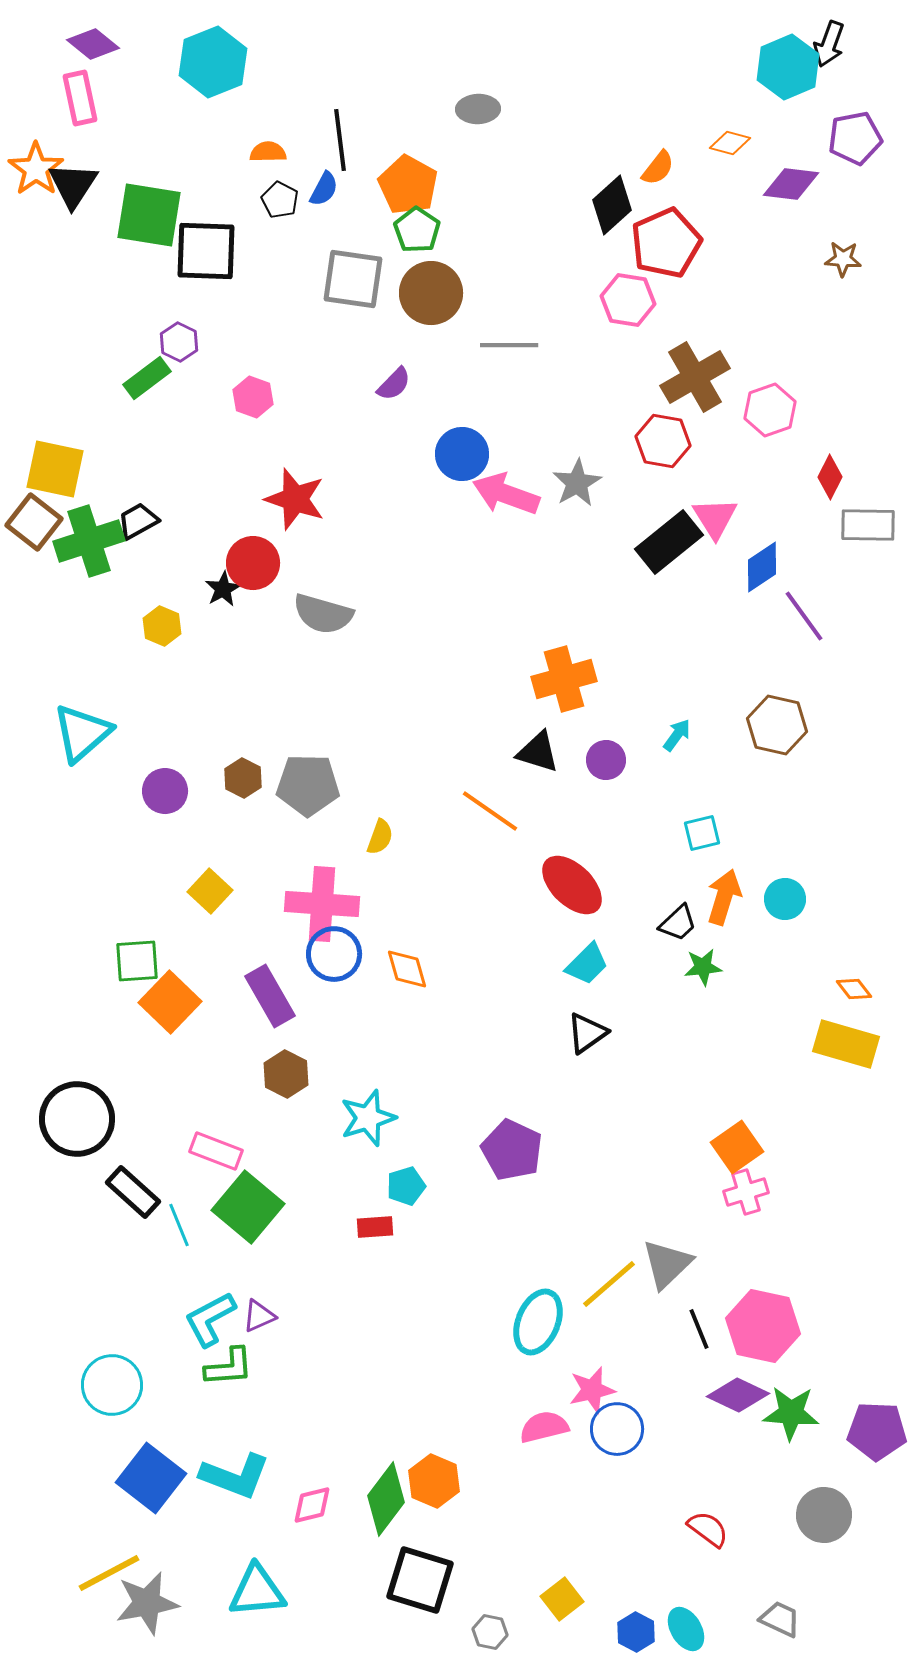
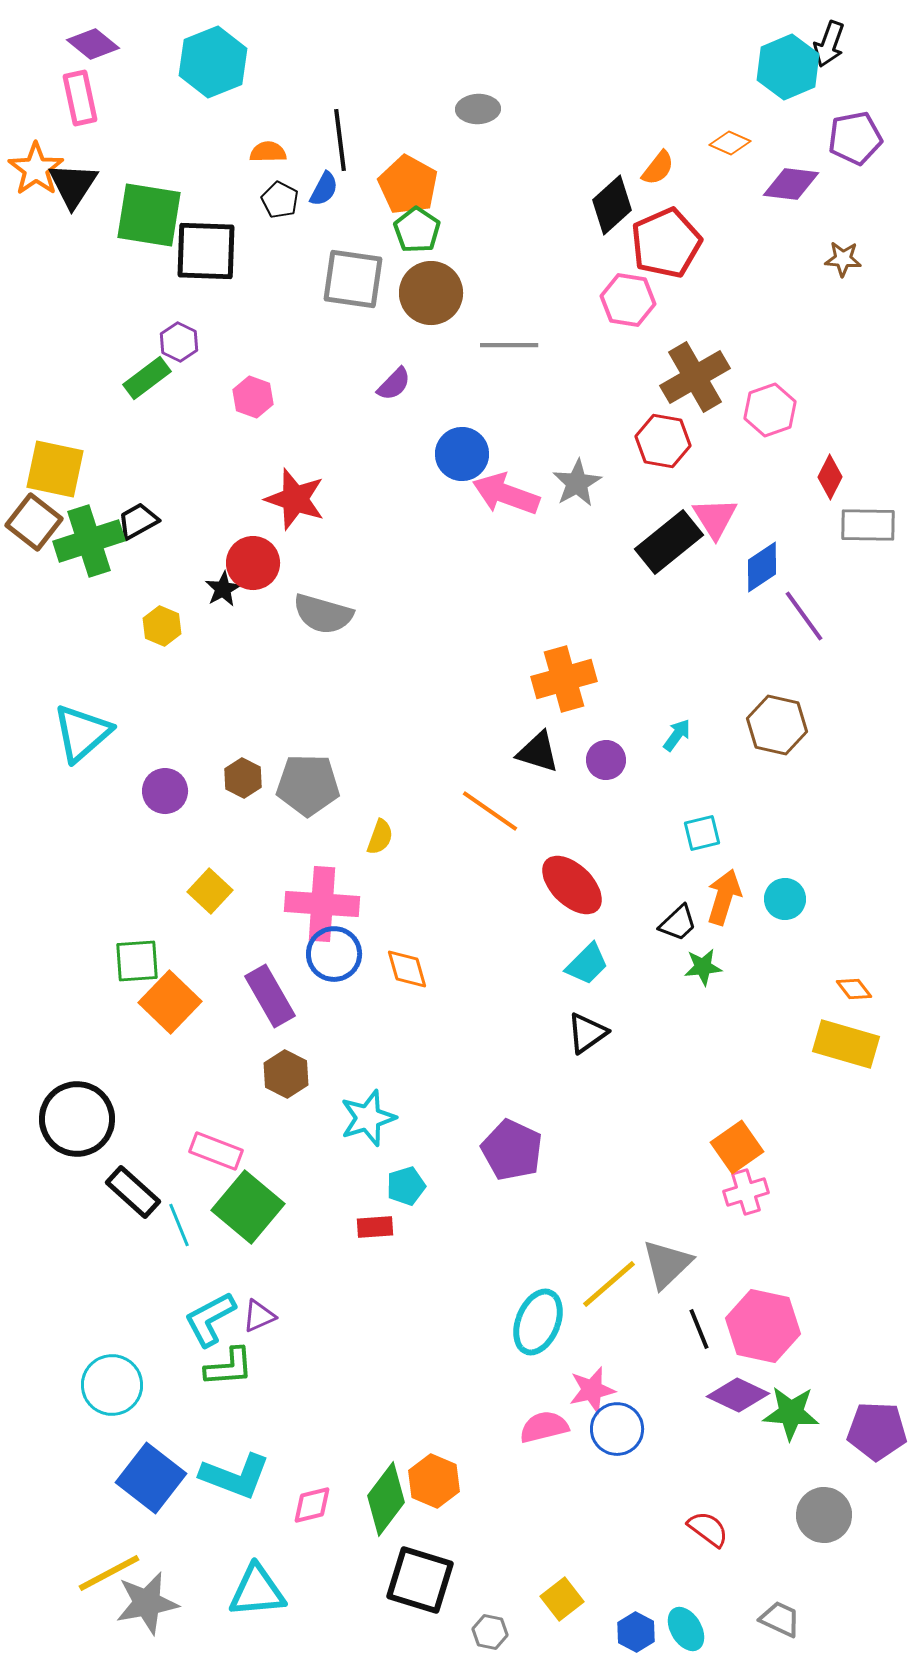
orange diamond at (730, 143): rotated 9 degrees clockwise
